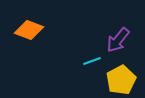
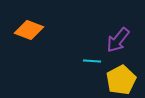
cyan line: rotated 24 degrees clockwise
